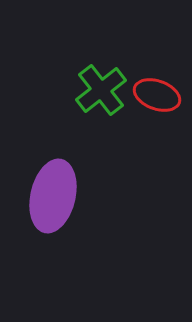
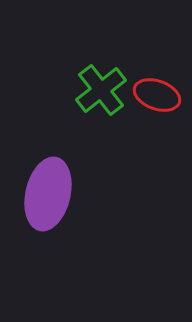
purple ellipse: moved 5 px left, 2 px up
